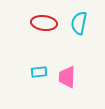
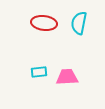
pink trapezoid: rotated 85 degrees clockwise
